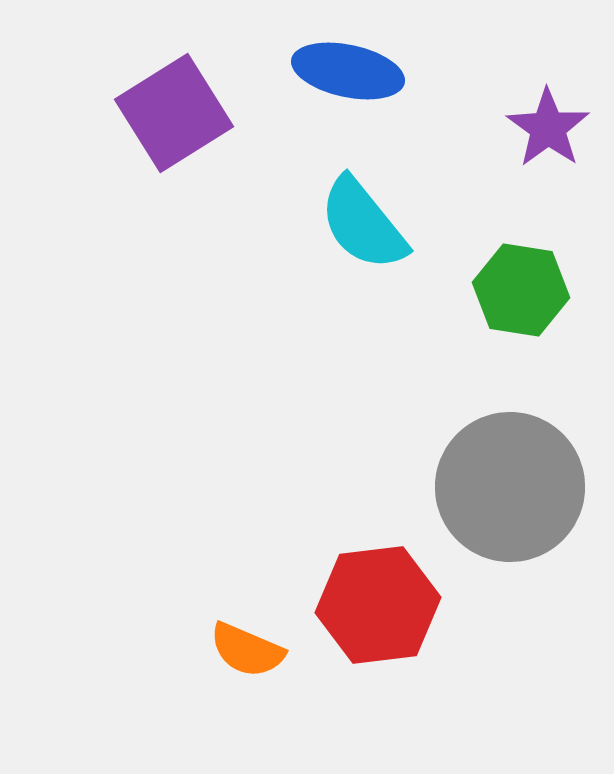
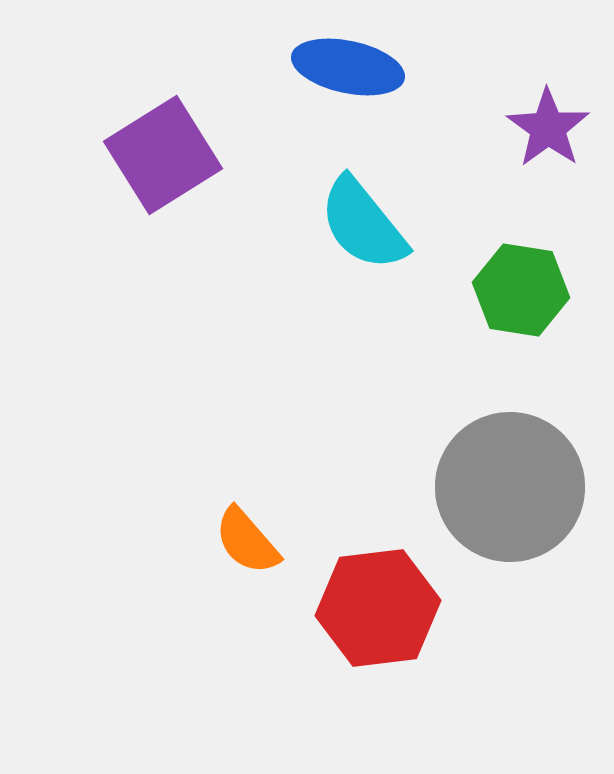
blue ellipse: moved 4 px up
purple square: moved 11 px left, 42 px down
red hexagon: moved 3 px down
orange semicircle: moved 109 px up; rotated 26 degrees clockwise
